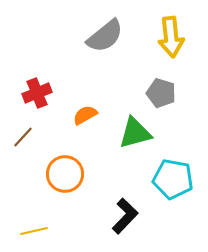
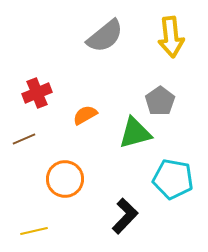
gray pentagon: moved 1 px left, 8 px down; rotated 20 degrees clockwise
brown line: moved 1 px right, 2 px down; rotated 25 degrees clockwise
orange circle: moved 5 px down
